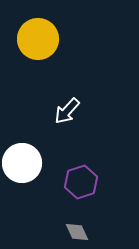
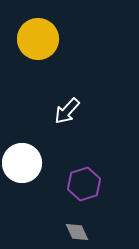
purple hexagon: moved 3 px right, 2 px down
